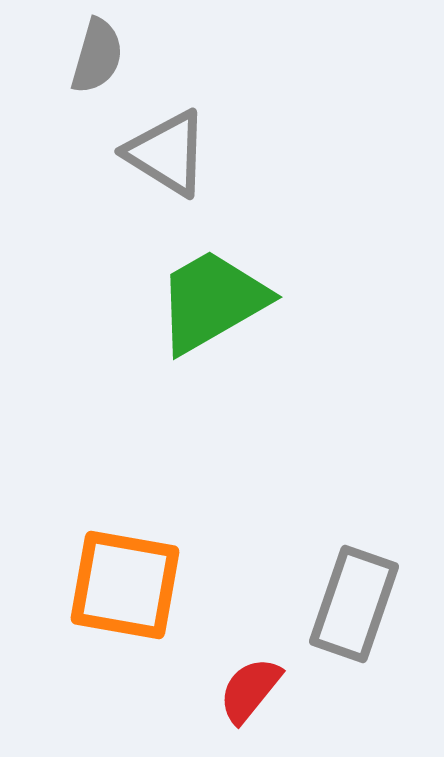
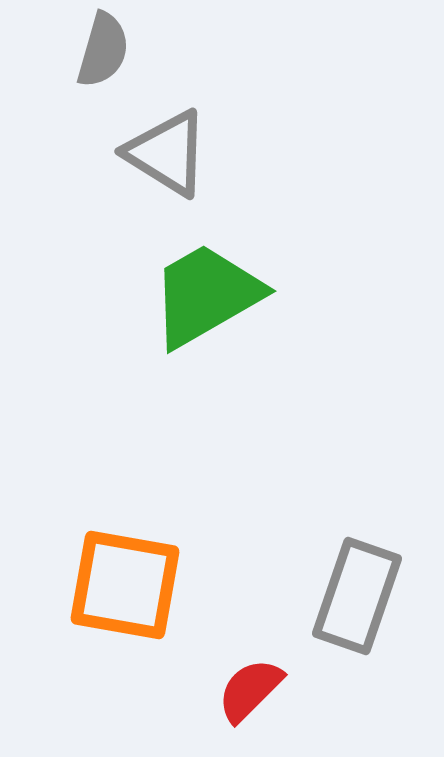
gray semicircle: moved 6 px right, 6 px up
green trapezoid: moved 6 px left, 6 px up
gray rectangle: moved 3 px right, 8 px up
red semicircle: rotated 6 degrees clockwise
